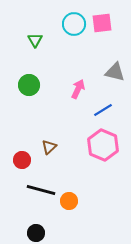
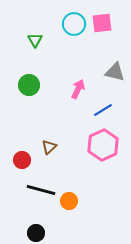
pink hexagon: rotated 12 degrees clockwise
